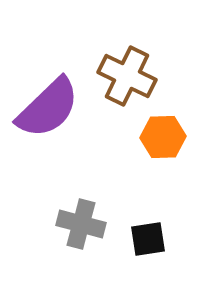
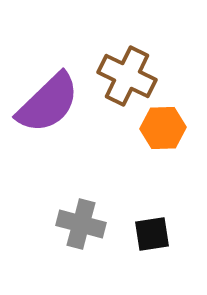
purple semicircle: moved 5 px up
orange hexagon: moved 9 px up
black square: moved 4 px right, 5 px up
